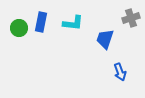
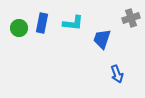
blue rectangle: moved 1 px right, 1 px down
blue trapezoid: moved 3 px left
blue arrow: moved 3 px left, 2 px down
